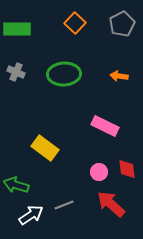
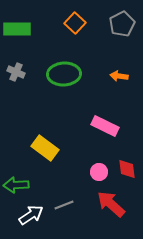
green arrow: rotated 20 degrees counterclockwise
